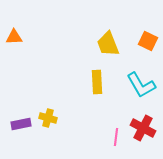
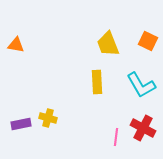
orange triangle: moved 2 px right, 8 px down; rotated 12 degrees clockwise
